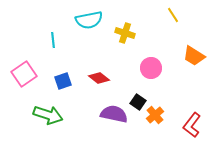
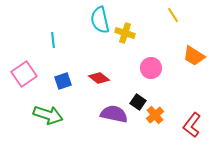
cyan semicircle: moved 11 px right; rotated 88 degrees clockwise
